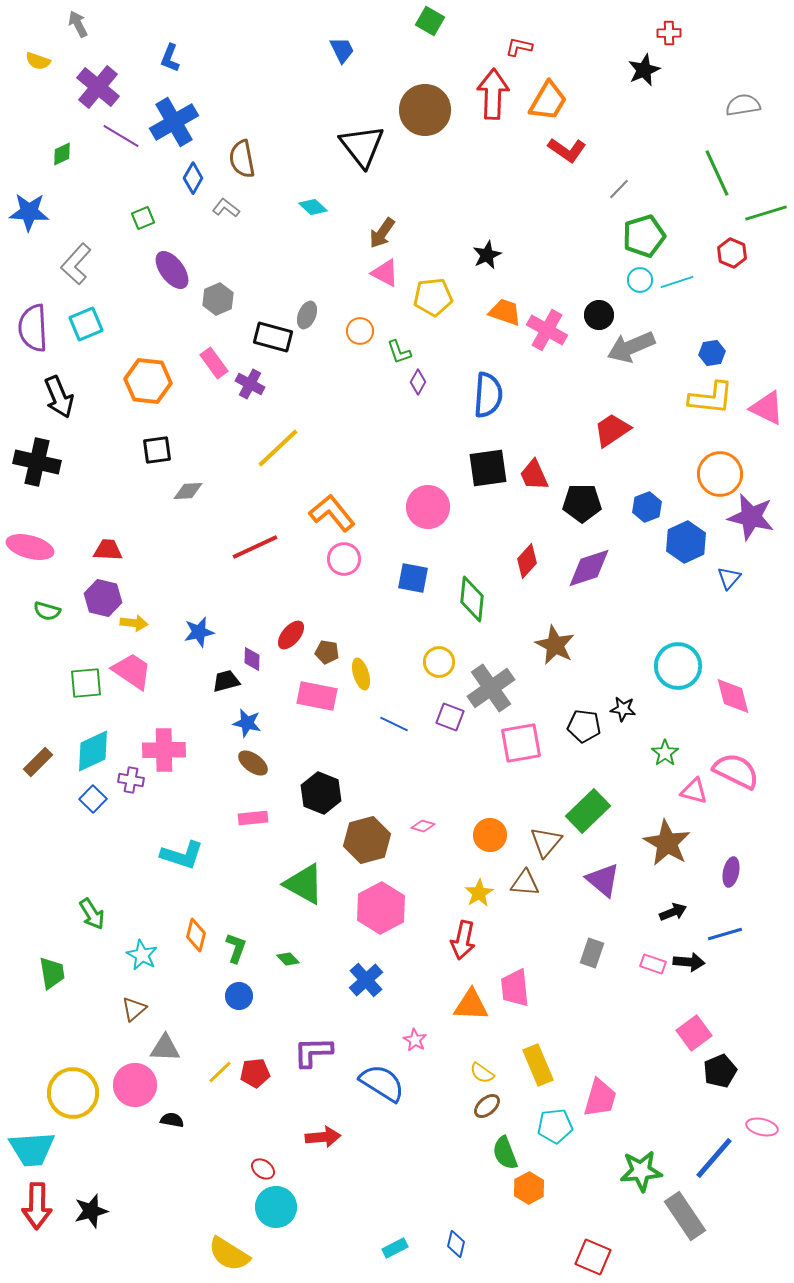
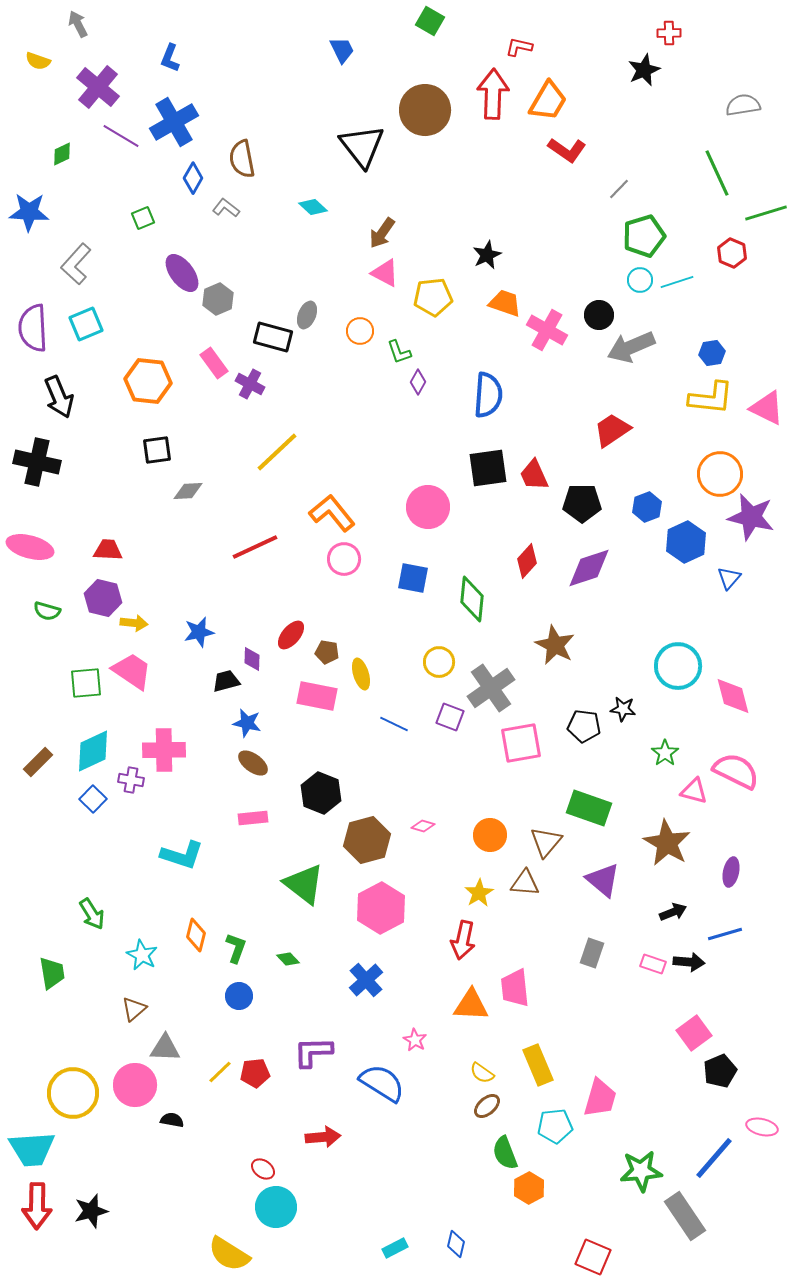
purple ellipse at (172, 270): moved 10 px right, 3 px down
orange trapezoid at (505, 312): moved 9 px up
yellow line at (278, 448): moved 1 px left, 4 px down
green rectangle at (588, 811): moved 1 px right, 3 px up; rotated 63 degrees clockwise
green triangle at (304, 884): rotated 9 degrees clockwise
